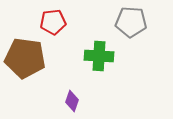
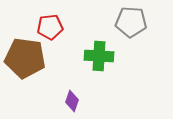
red pentagon: moved 3 px left, 5 px down
